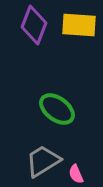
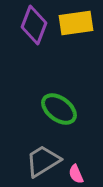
yellow rectangle: moved 3 px left, 2 px up; rotated 12 degrees counterclockwise
green ellipse: moved 2 px right
